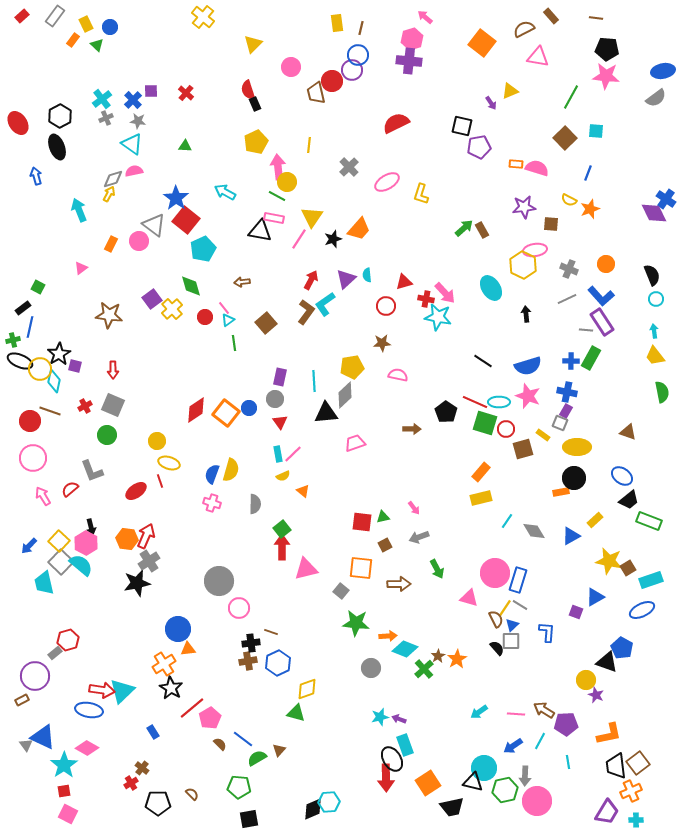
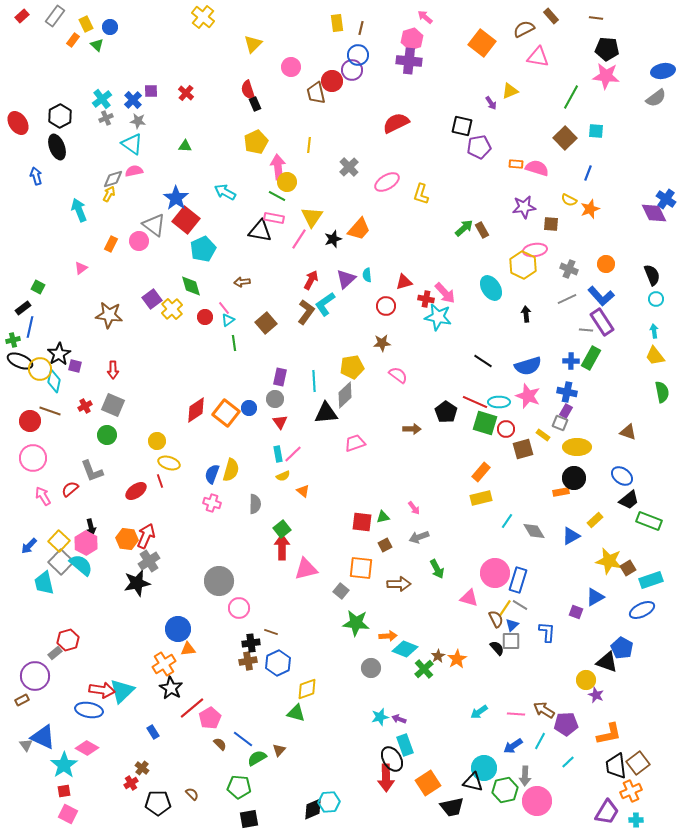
pink semicircle at (398, 375): rotated 24 degrees clockwise
cyan line at (568, 762): rotated 56 degrees clockwise
